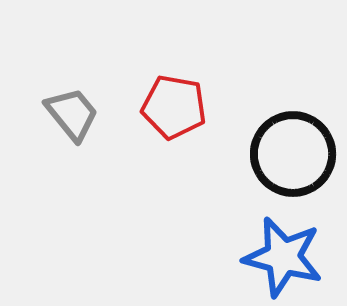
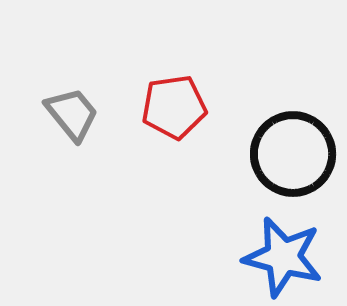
red pentagon: rotated 18 degrees counterclockwise
